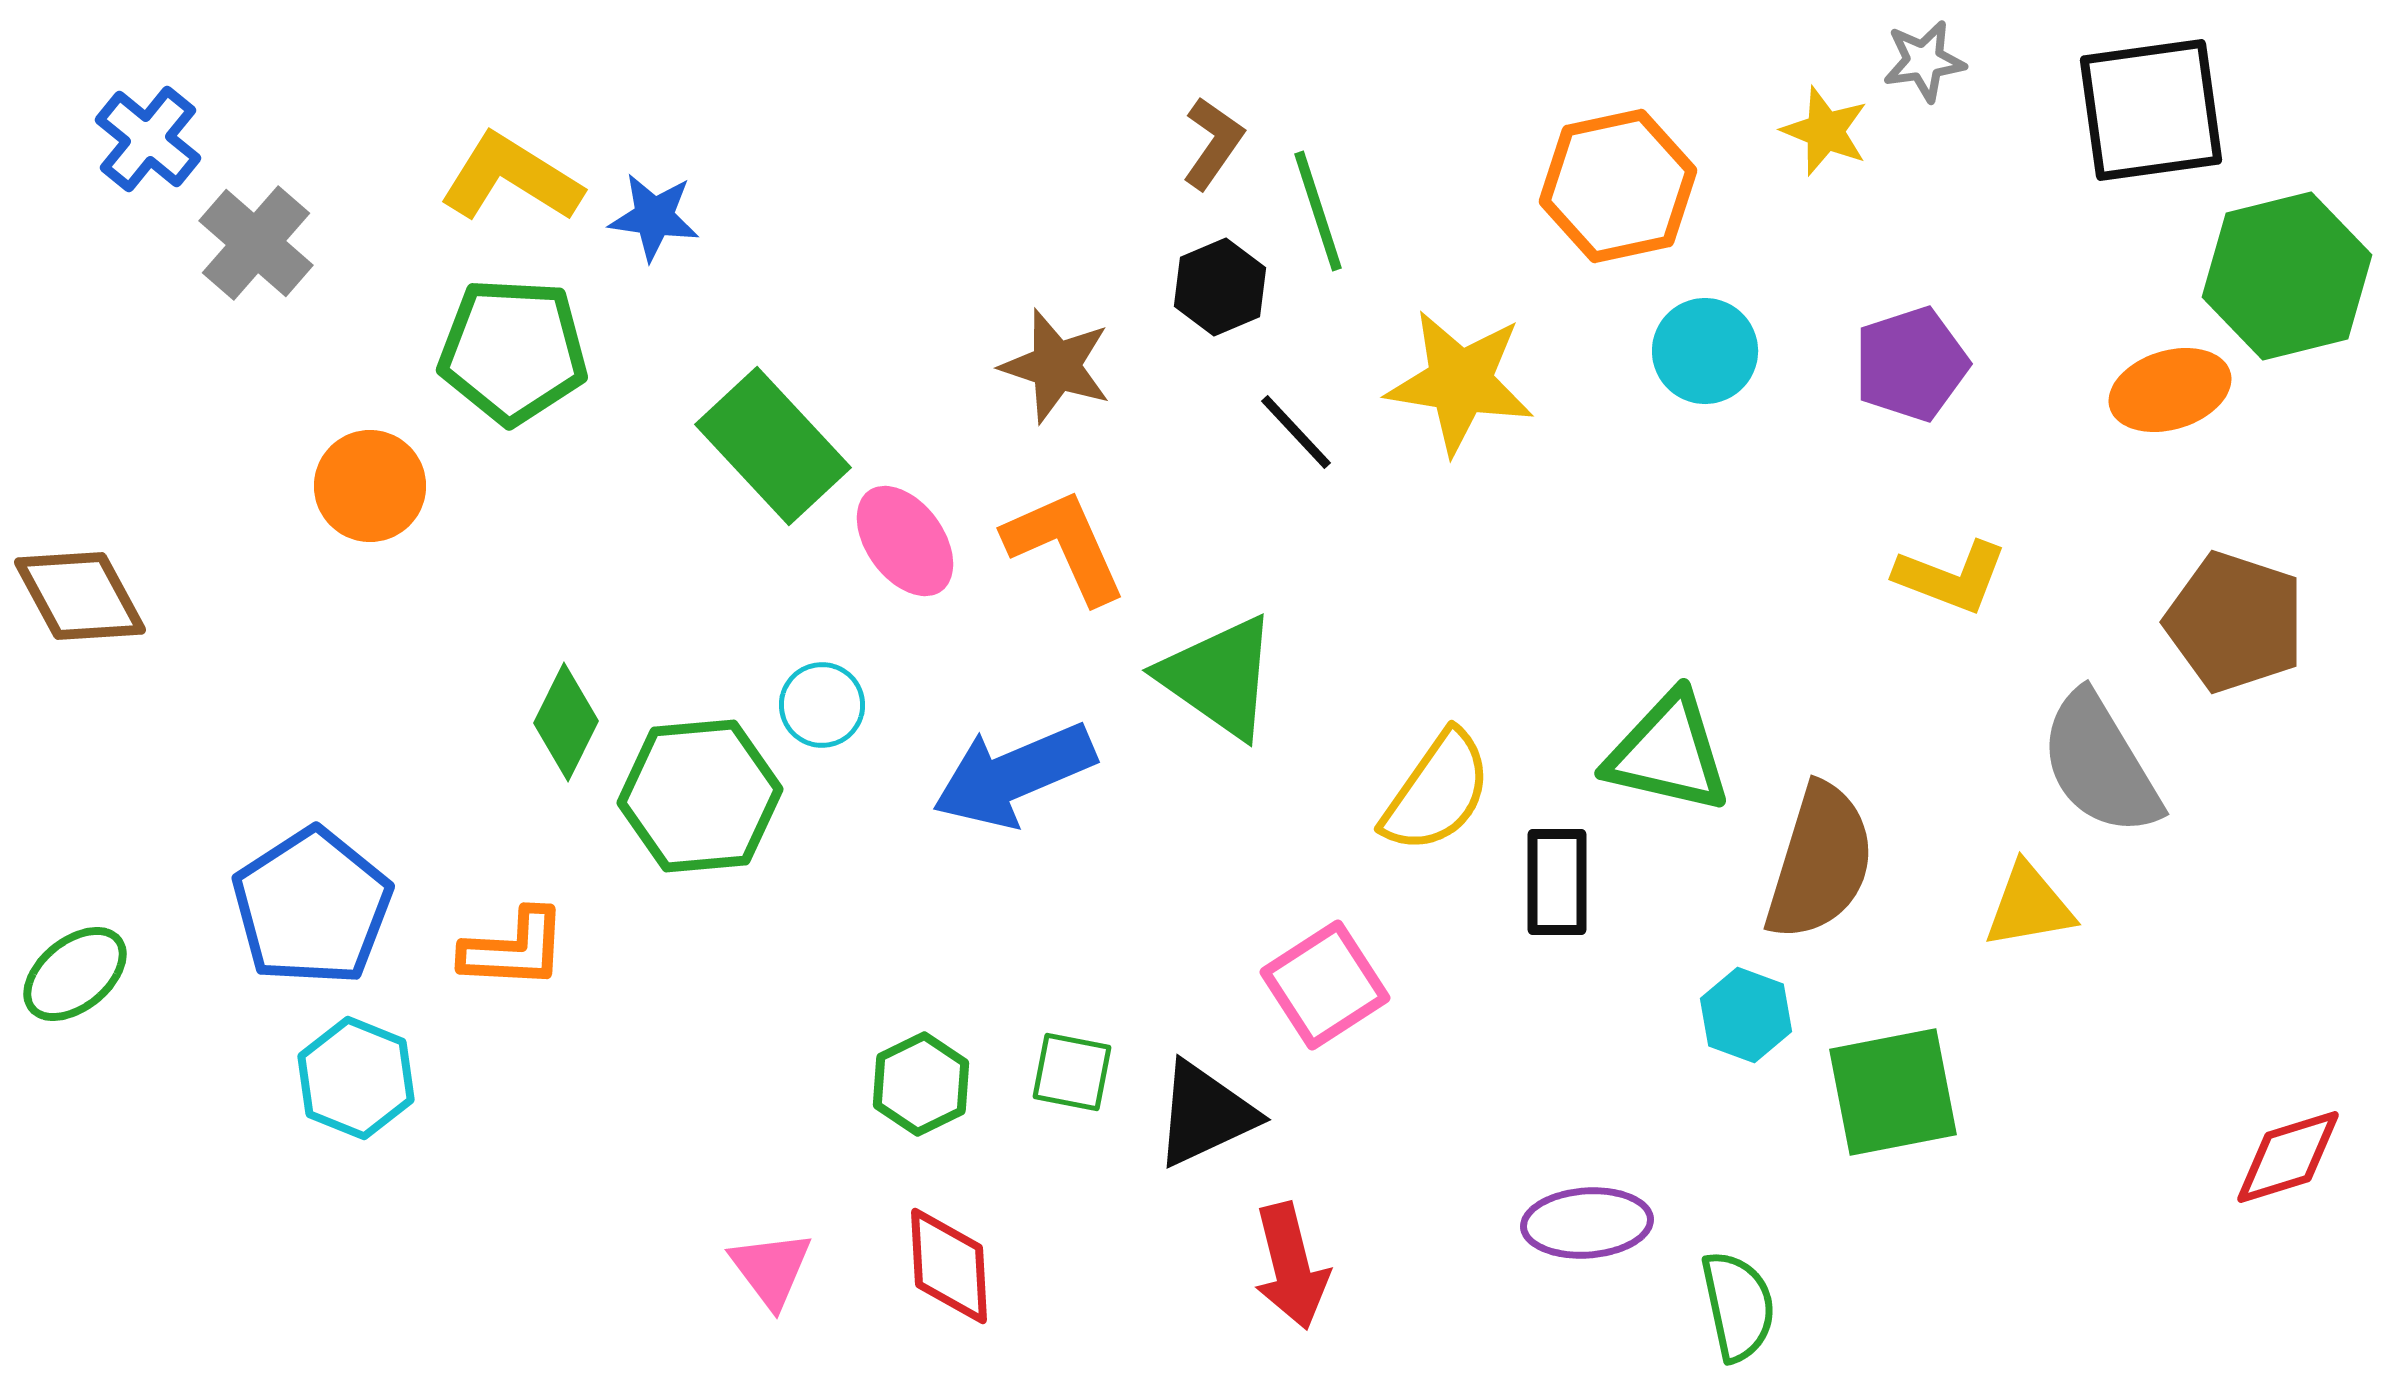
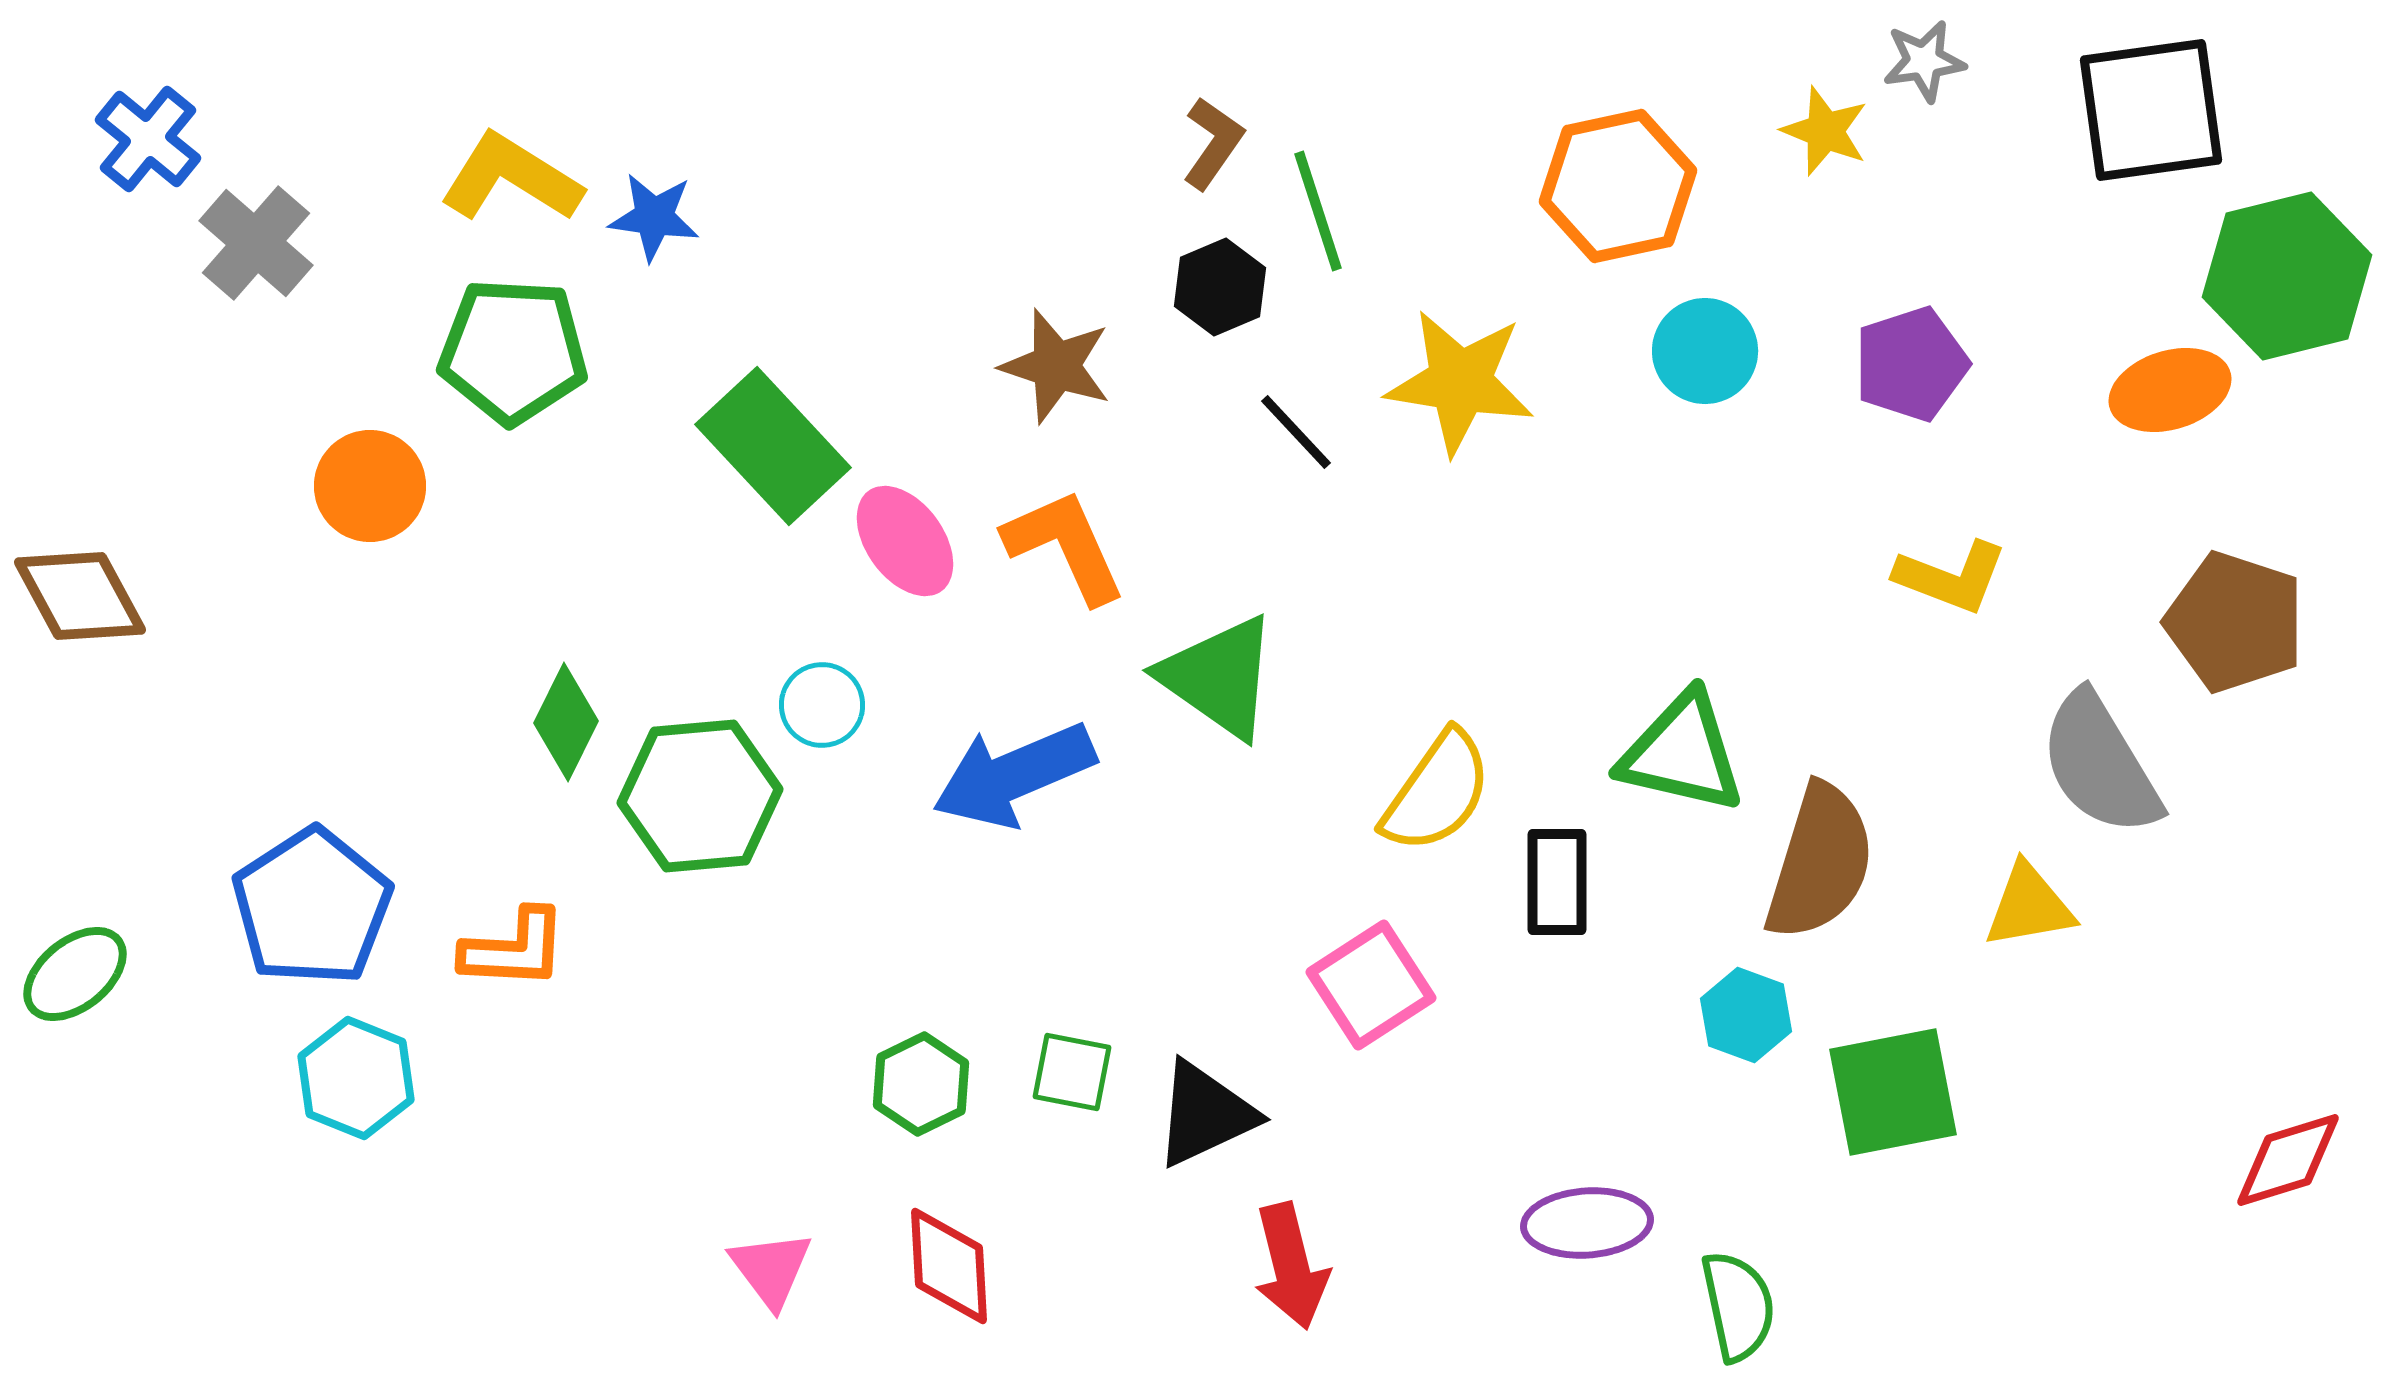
green triangle at (1668, 753): moved 14 px right
pink square at (1325, 985): moved 46 px right
red diamond at (2288, 1157): moved 3 px down
